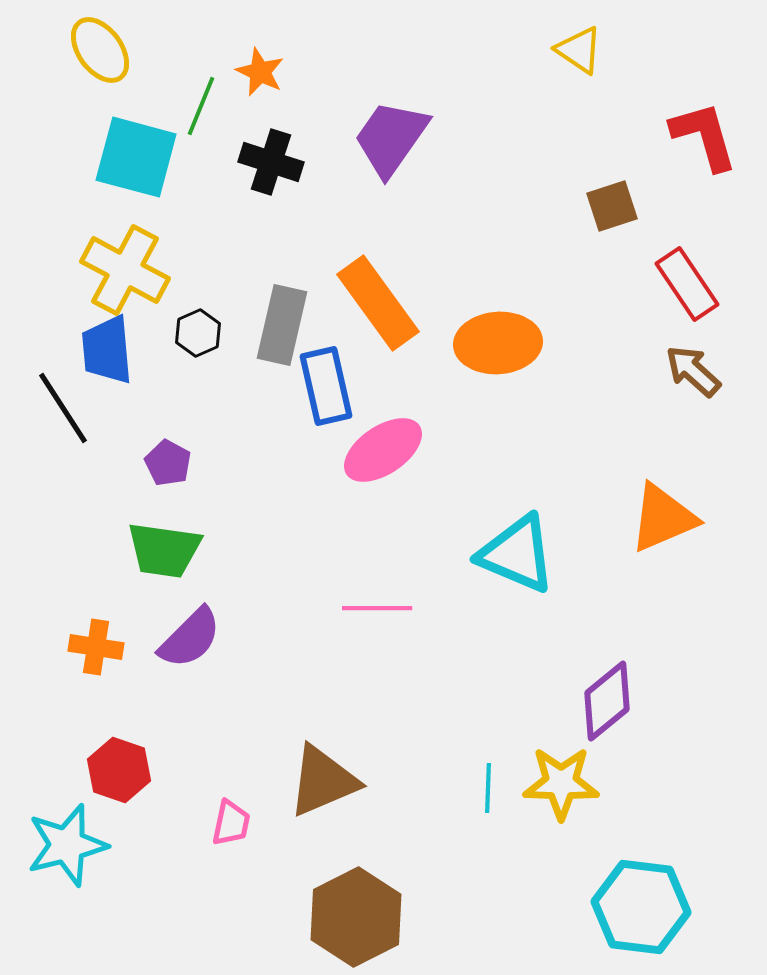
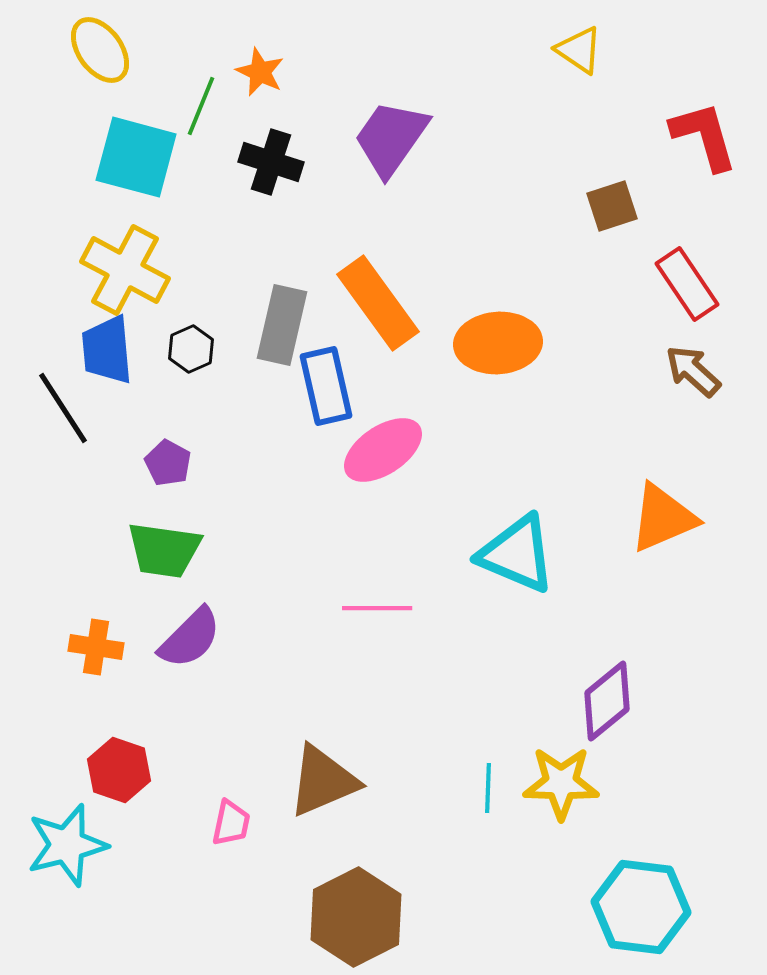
black hexagon: moved 7 px left, 16 px down
